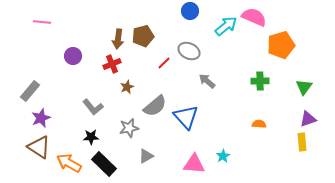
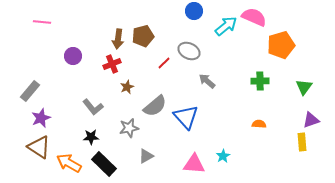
blue circle: moved 4 px right
purple triangle: moved 3 px right, 1 px down
